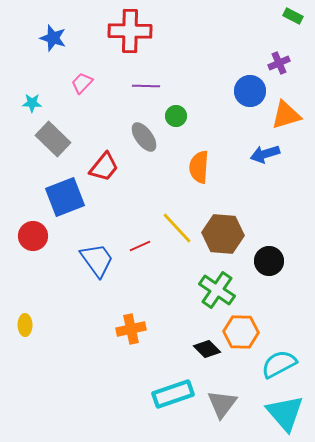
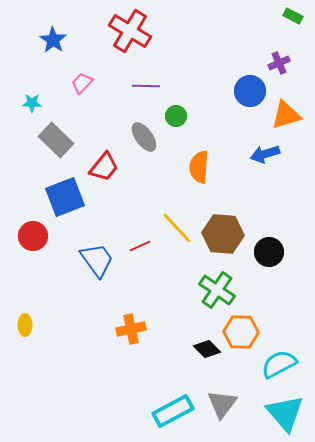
red cross: rotated 30 degrees clockwise
blue star: moved 2 px down; rotated 16 degrees clockwise
gray rectangle: moved 3 px right, 1 px down
black circle: moved 9 px up
cyan rectangle: moved 17 px down; rotated 9 degrees counterclockwise
